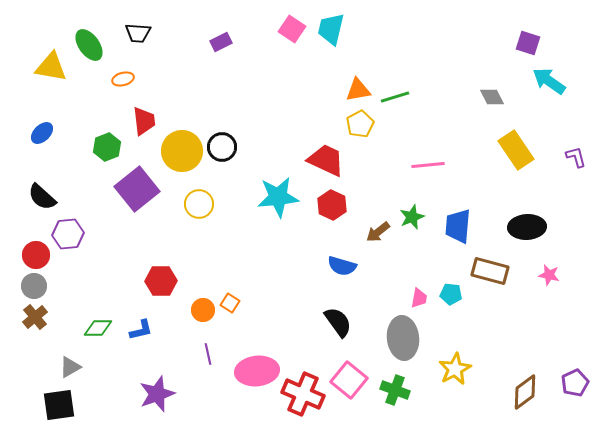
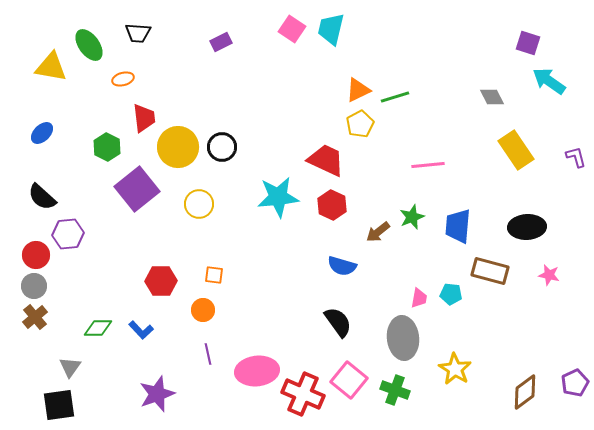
orange triangle at (358, 90): rotated 16 degrees counterclockwise
red trapezoid at (144, 121): moved 3 px up
green hexagon at (107, 147): rotated 12 degrees counterclockwise
yellow circle at (182, 151): moved 4 px left, 4 px up
orange square at (230, 303): moved 16 px left, 28 px up; rotated 24 degrees counterclockwise
blue L-shape at (141, 330): rotated 60 degrees clockwise
gray triangle at (70, 367): rotated 25 degrees counterclockwise
yellow star at (455, 369): rotated 12 degrees counterclockwise
